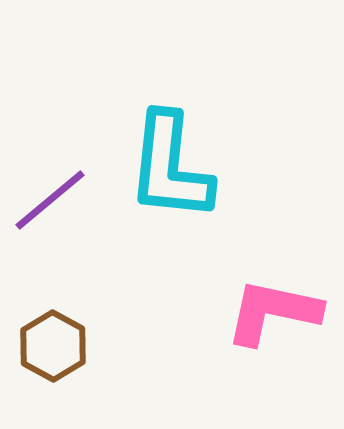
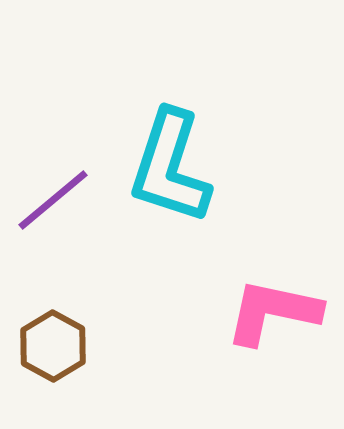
cyan L-shape: rotated 12 degrees clockwise
purple line: moved 3 px right
